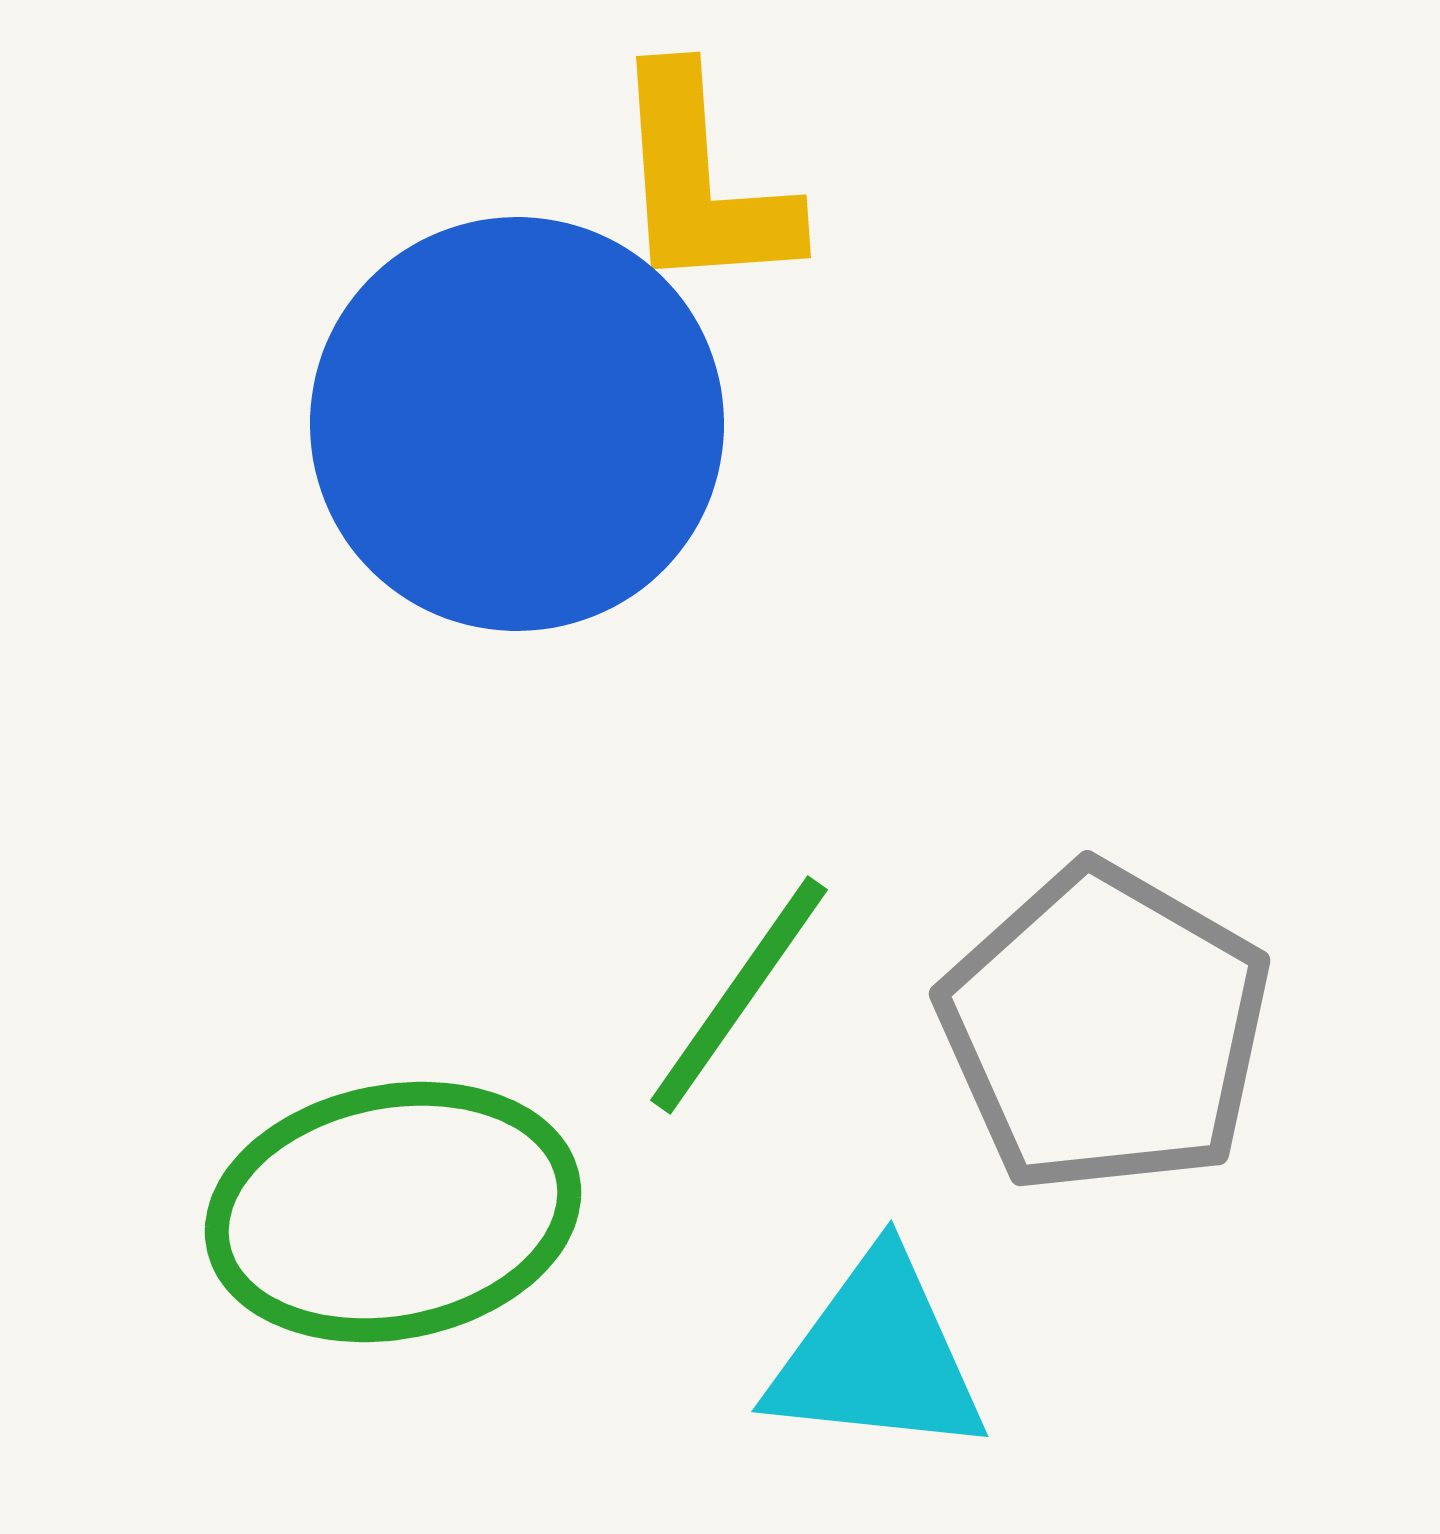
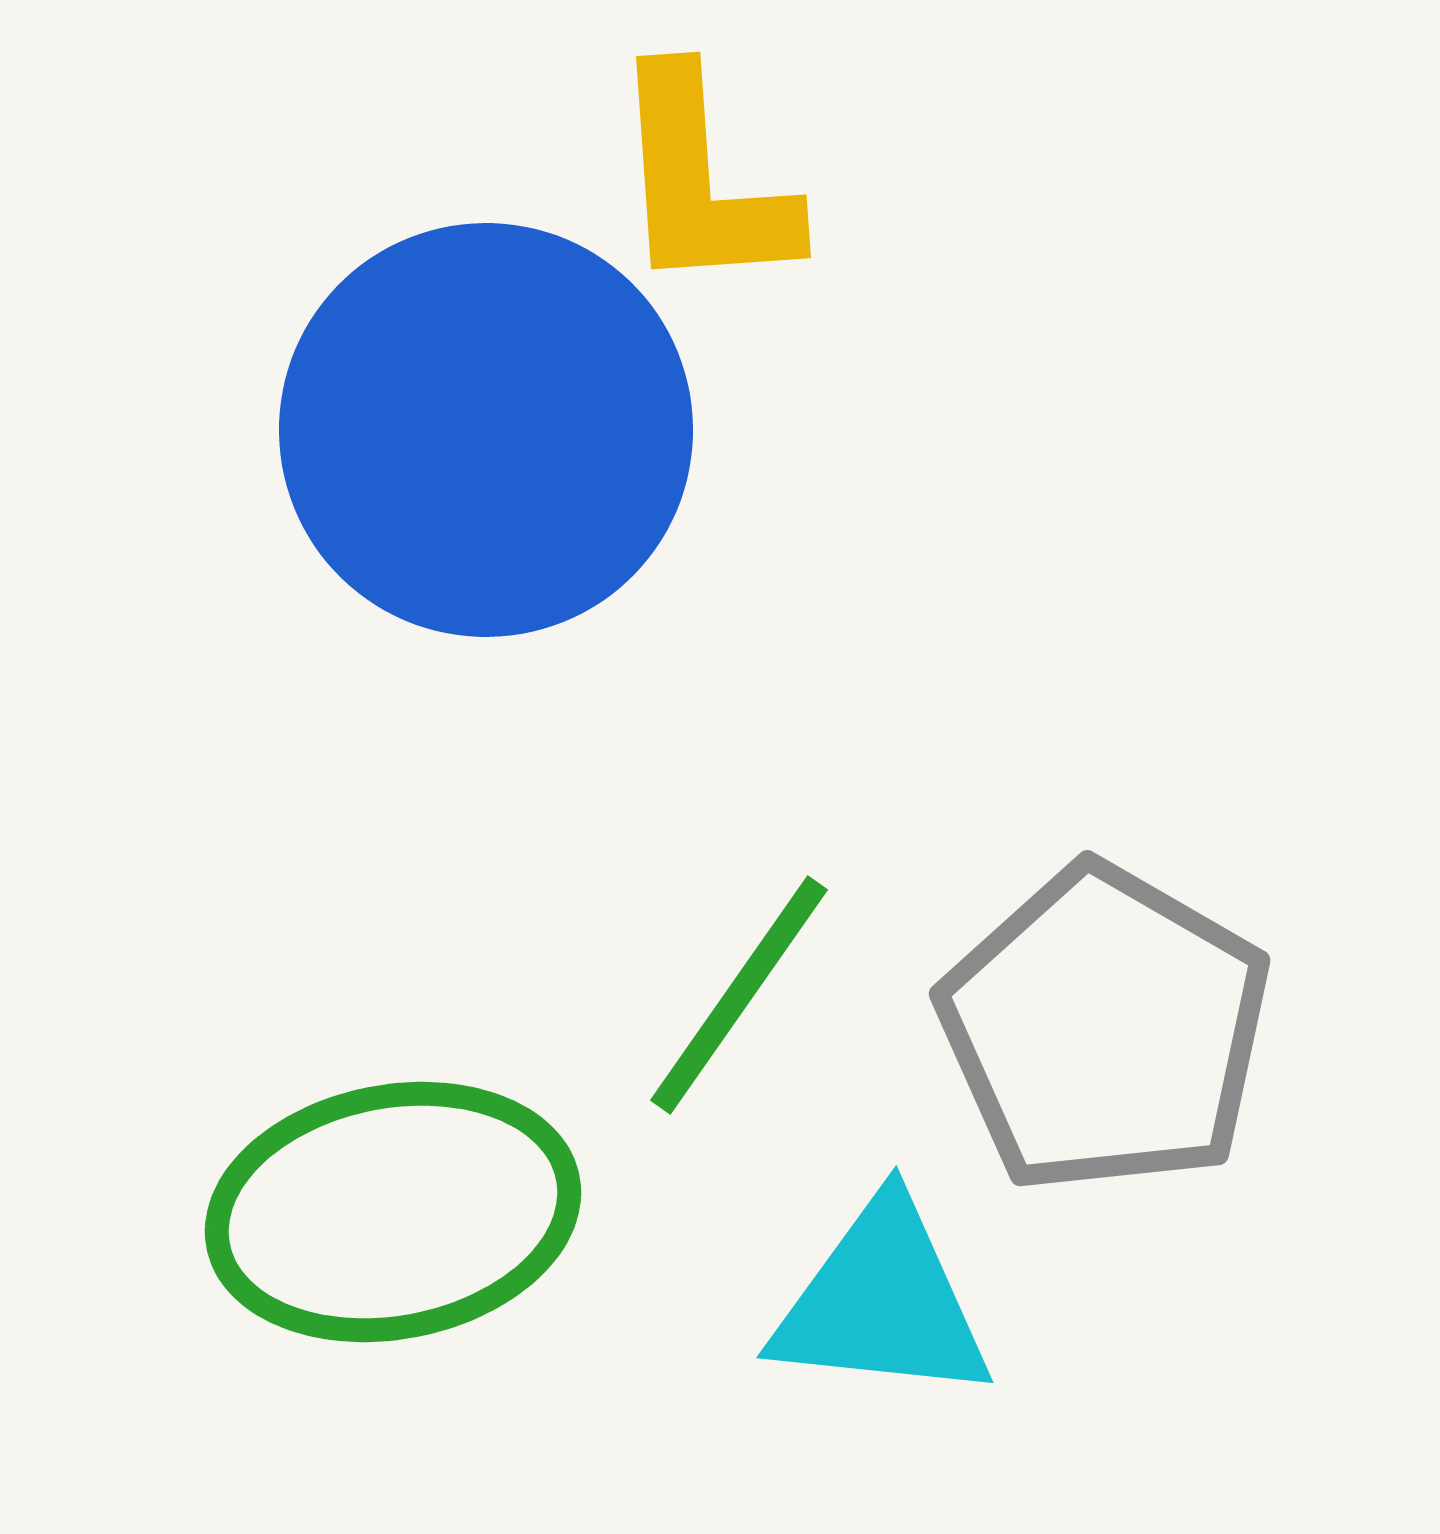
blue circle: moved 31 px left, 6 px down
cyan triangle: moved 5 px right, 54 px up
